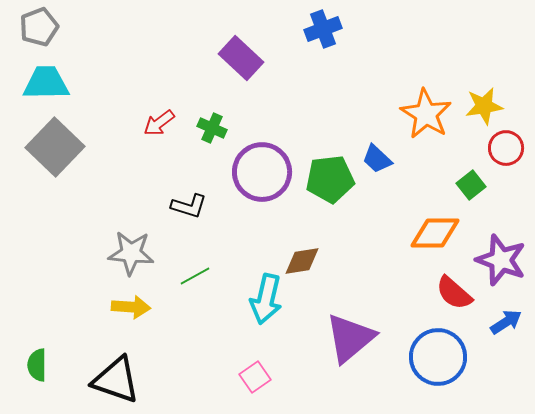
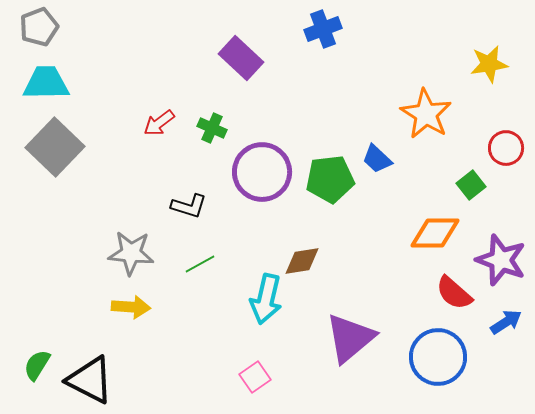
yellow star: moved 5 px right, 42 px up
green line: moved 5 px right, 12 px up
green semicircle: rotated 32 degrees clockwise
black triangle: moved 26 px left; rotated 8 degrees clockwise
